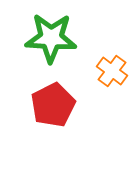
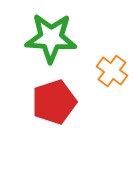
red pentagon: moved 1 px right, 3 px up; rotated 9 degrees clockwise
